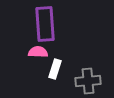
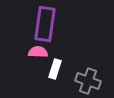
purple rectangle: rotated 12 degrees clockwise
gray cross: rotated 25 degrees clockwise
